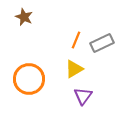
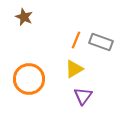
gray rectangle: moved 1 px left, 1 px up; rotated 45 degrees clockwise
